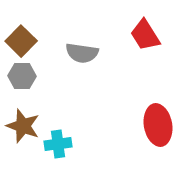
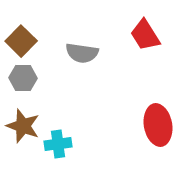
gray hexagon: moved 1 px right, 2 px down
